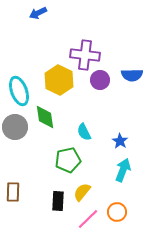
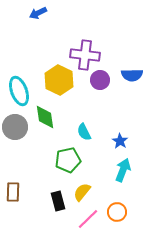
black rectangle: rotated 18 degrees counterclockwise
